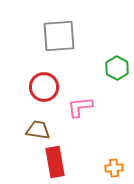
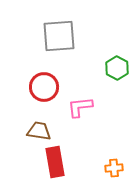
brown trapezoid: moved 1 px right, 1 px down
